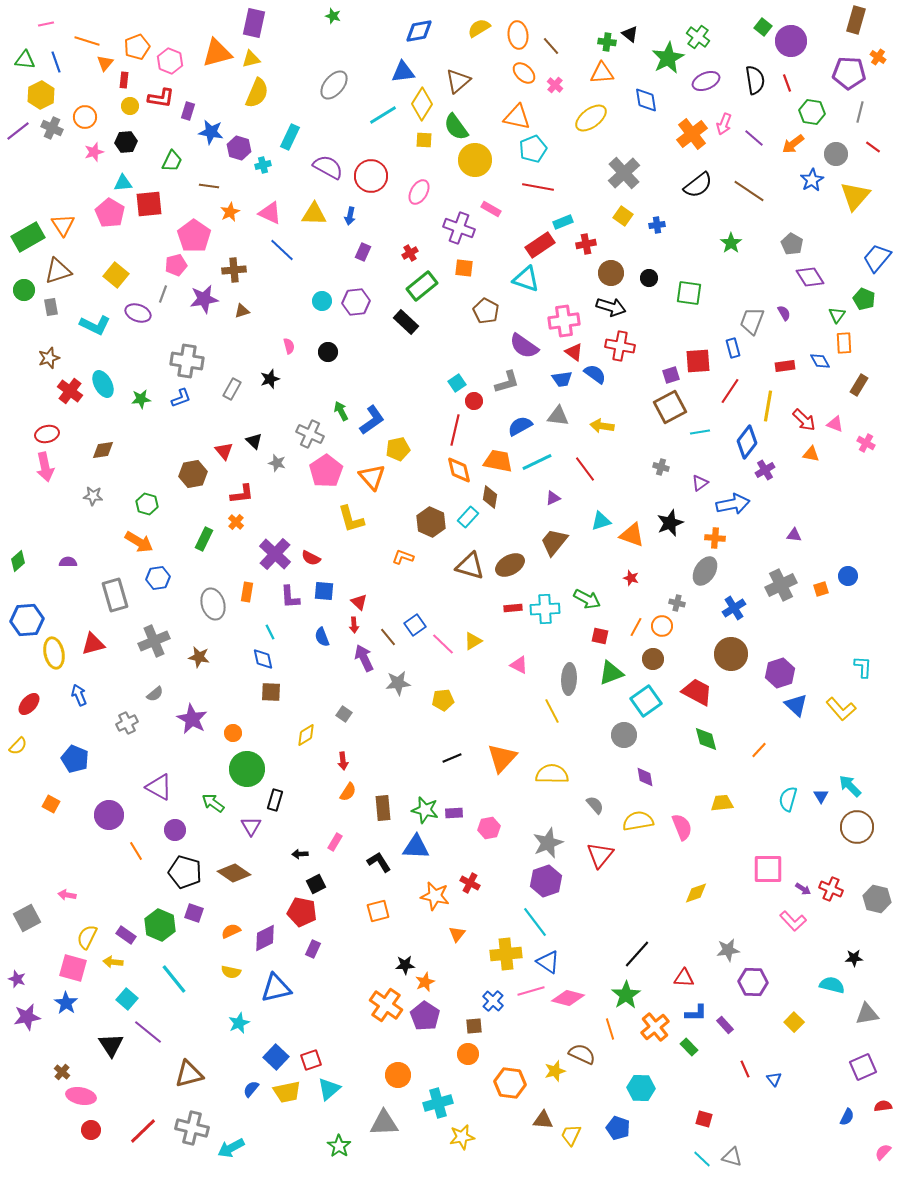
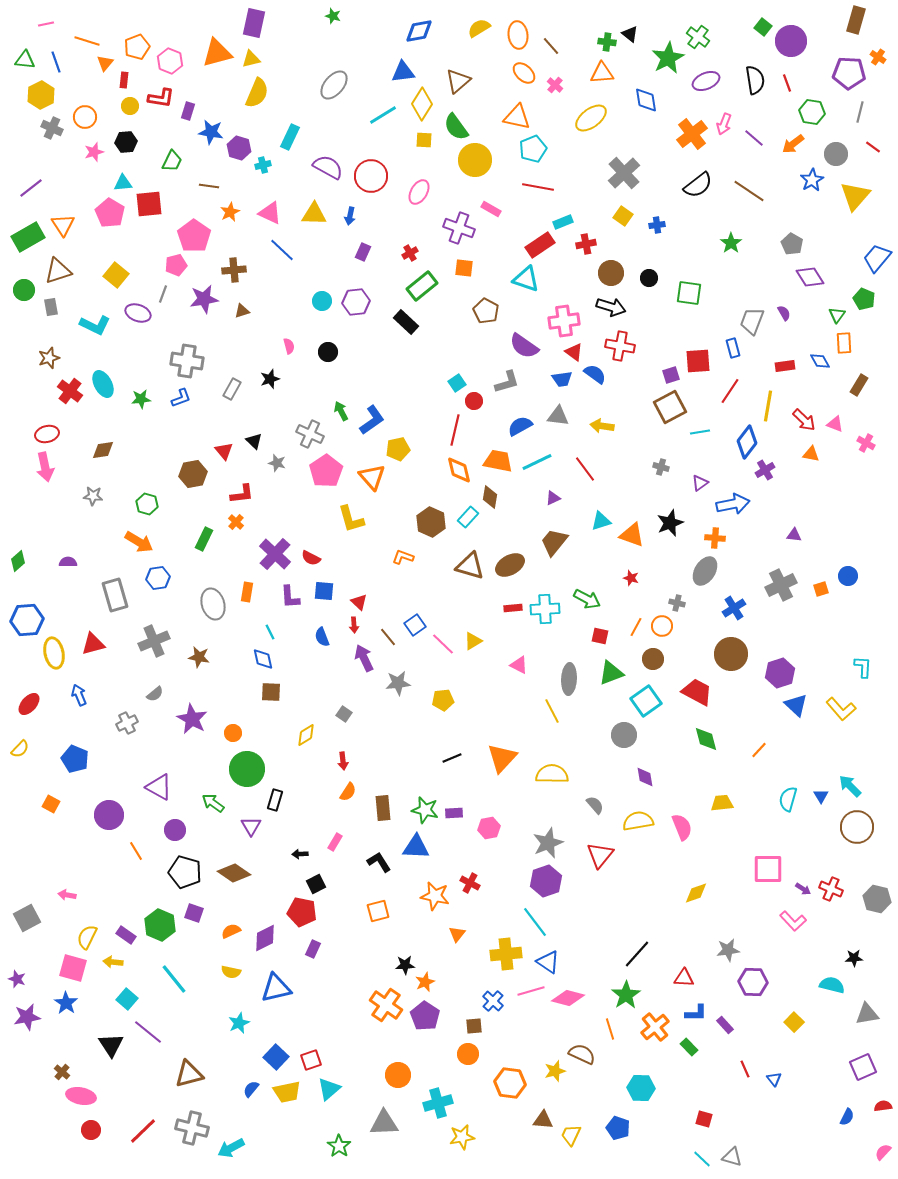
purple line at (18, 131): moved 13 px right, 57 px down
yellow semicircle at (18, 746): moved 2 px right, 3 px down
